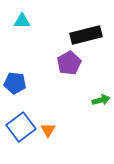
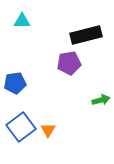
purple pentagon: rotated 20 degrees clockwise
blue pentagon: rotated 15 degrees counterclockwise
